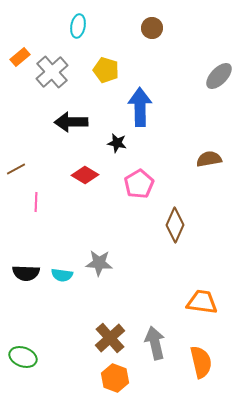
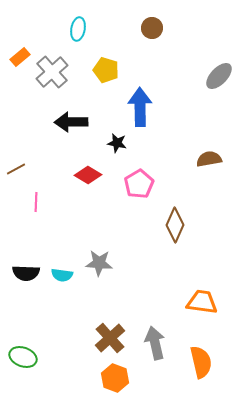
cyan ellipse: moved 3 px down
red diamond: moved 3 px right
